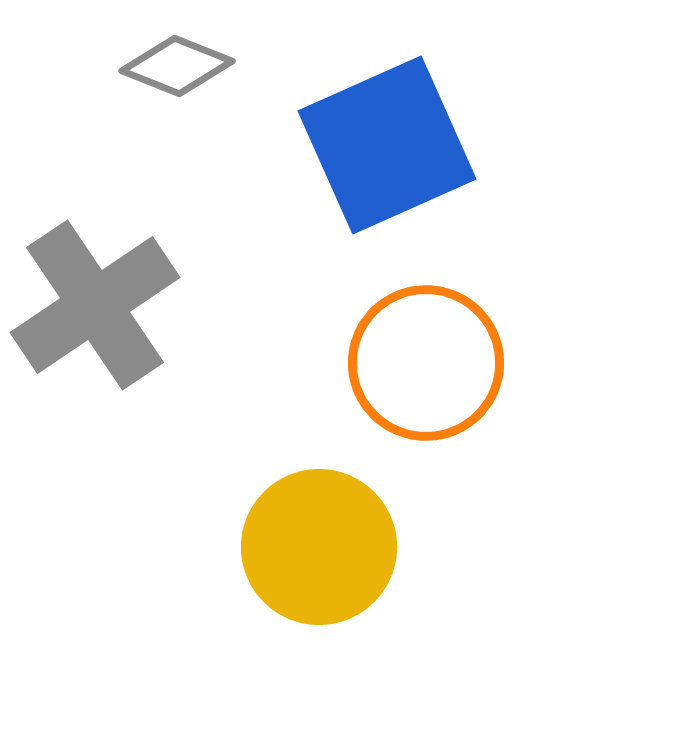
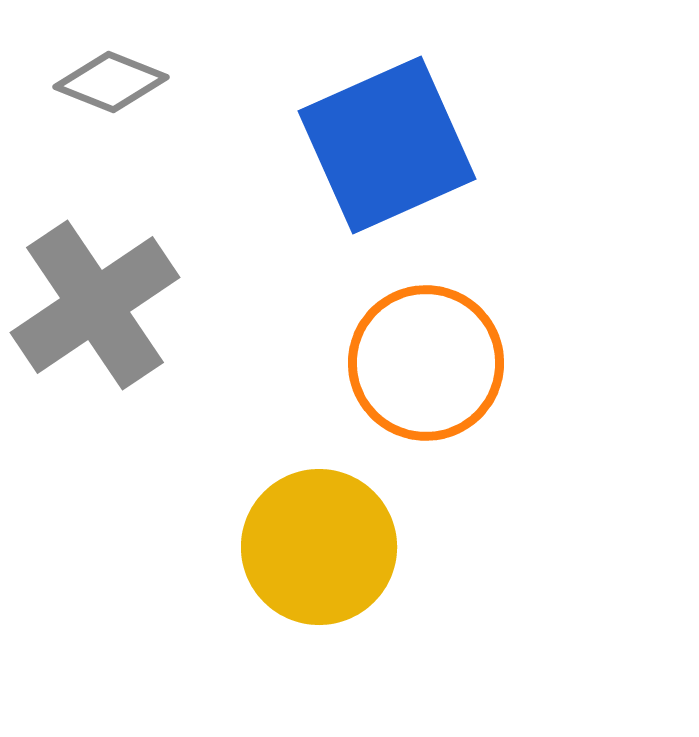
gray diamond: moved 66 px left, 16 px down
